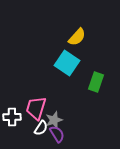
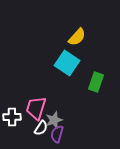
purple semicircle: rotated 132 degrees counterclockwise
